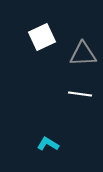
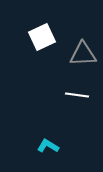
white line: moved 3 px left, 1 px down
cyan L-shape: moved 2 px down
